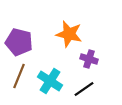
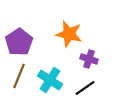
purple pentagon: rotated 24 degrees clockwise
cyan cross: moved 1 px up
black line: moved 1 px right, 1 px up
